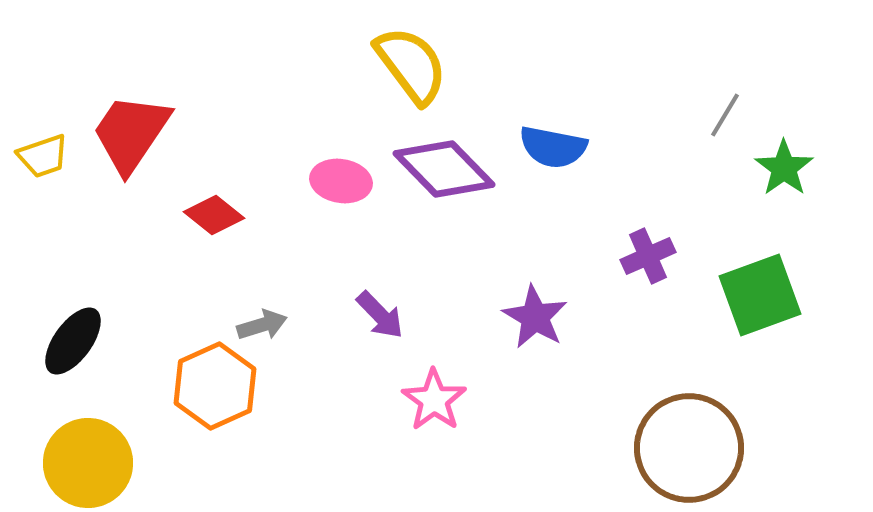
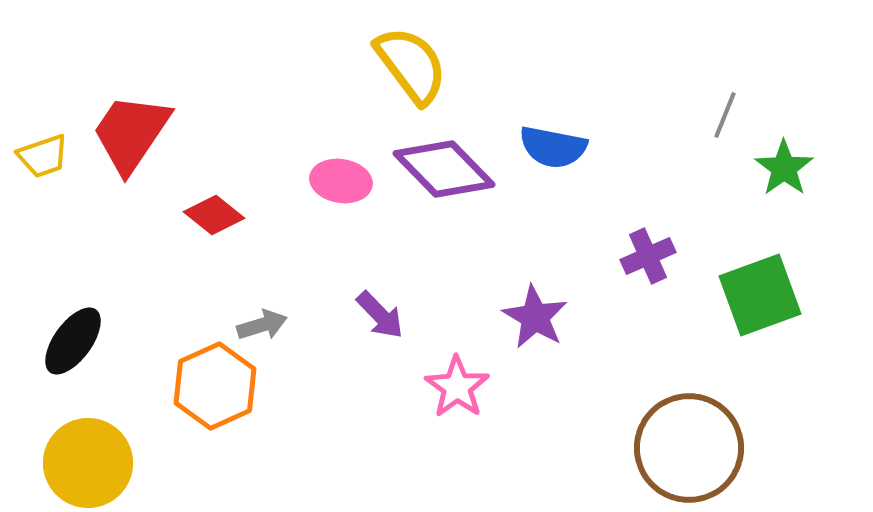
gray line: rotated 9 degrees counterclockwise
pink star: moved 23 px right, 13 px up
